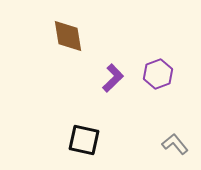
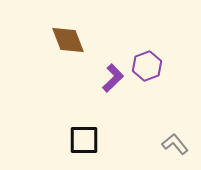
brown diamond: moved 4 px down; rotated 12 degrees counterclockwise
purple hexagon: moved 11 px left, 8 px up
black square: rotated 12 degrees counterclockwise
